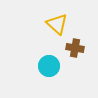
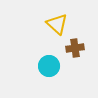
brown cross: rotated 18 degrees counterclockwise
